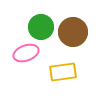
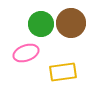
green circle: moved 3 px up
brown circle: moved 2 px left, 9 px up
